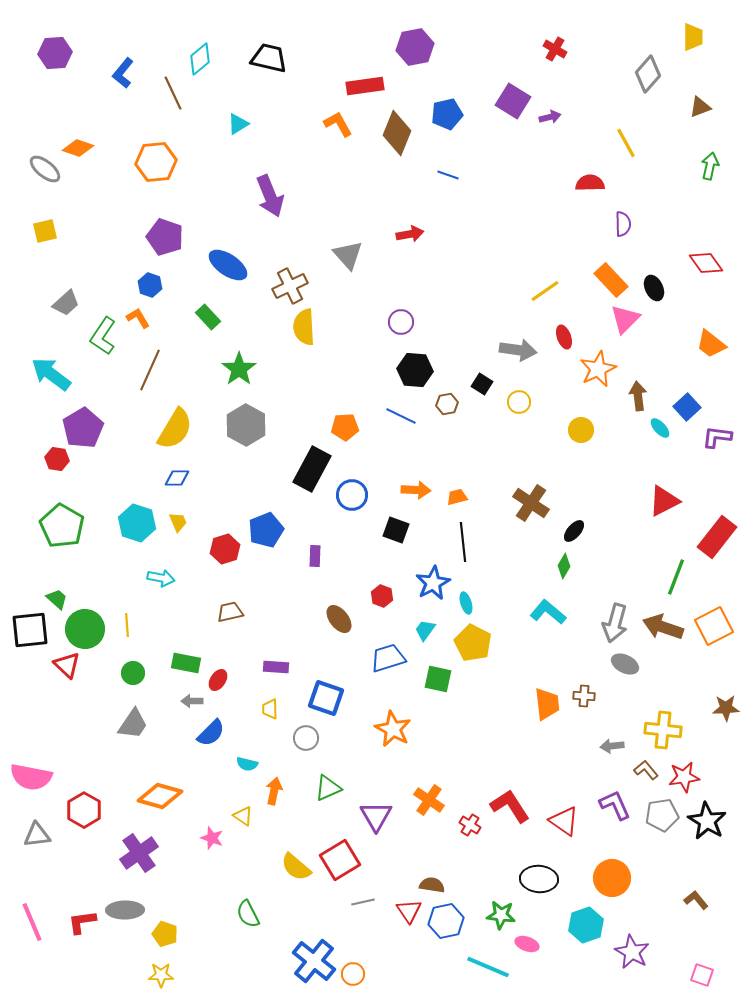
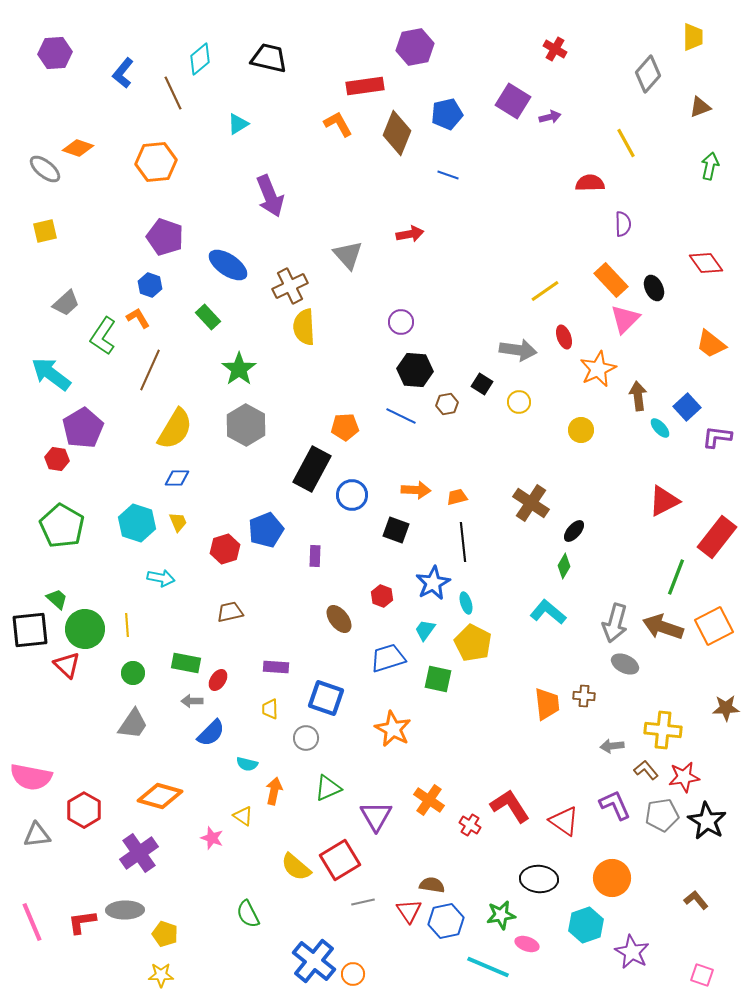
green star at (501, 915): rotated 16 degrees counterclockwise
